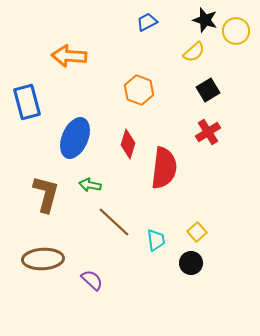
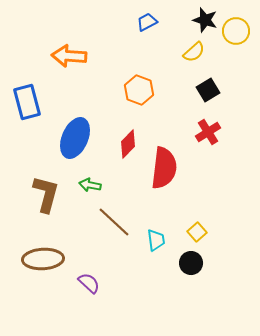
red diamond: rotated 28 degrees clockwise
purple semicircle: moved 3 px left, 3 px down
